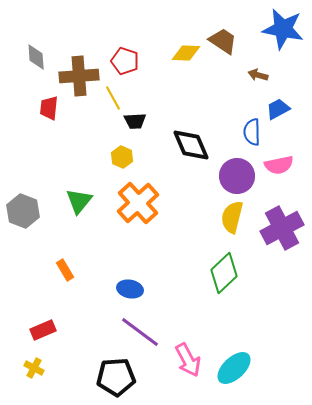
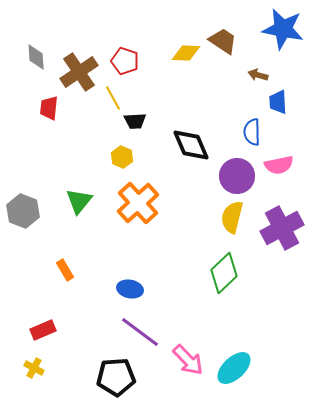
brown cross: moved 4 px up; rotated 30 degrees counterclockwise
blue trapezoid: moved 7 px up; rotated 65 degrees counterclockwise
pink arrow: rotated 16 degrees counterclockwise
